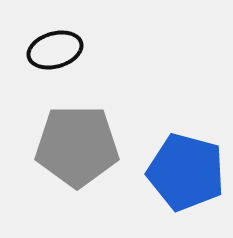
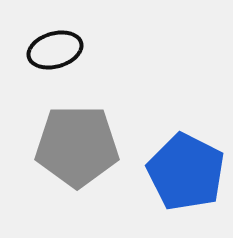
blue pentagon: rotated 12 degrees clockwise
